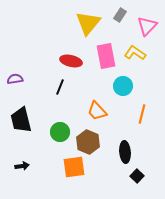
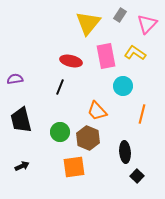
pink triangle: moved 2 px up
brown hexagon: moved 4 px up
black arrow: rotated 16 degrees counterclockwise
